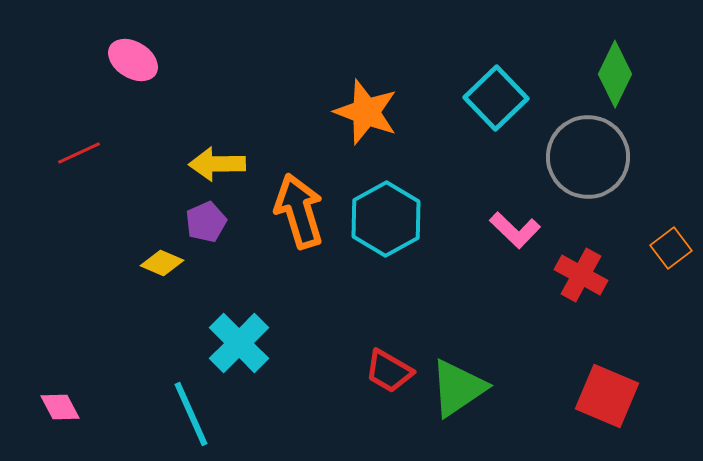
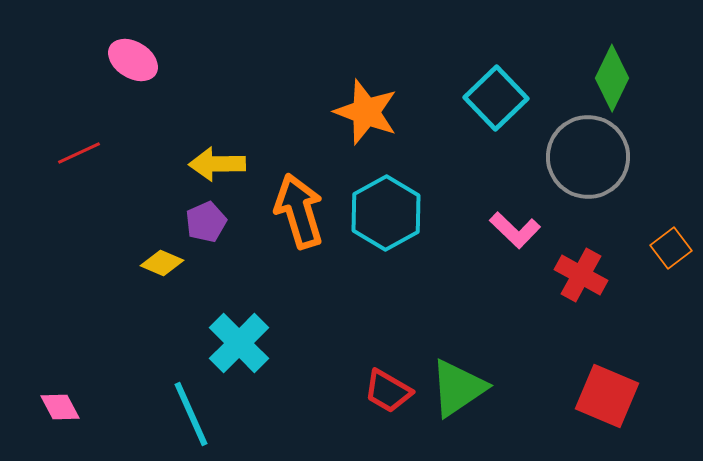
green diamond: moved 3 px left, 4 px down
cyan hexagon: moved 6 px up
red trapezoid: moved 1 px left, 20 px down
